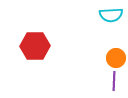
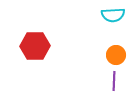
cyan semicircle: moved 2 px right
orange circle: moved 3 px up
